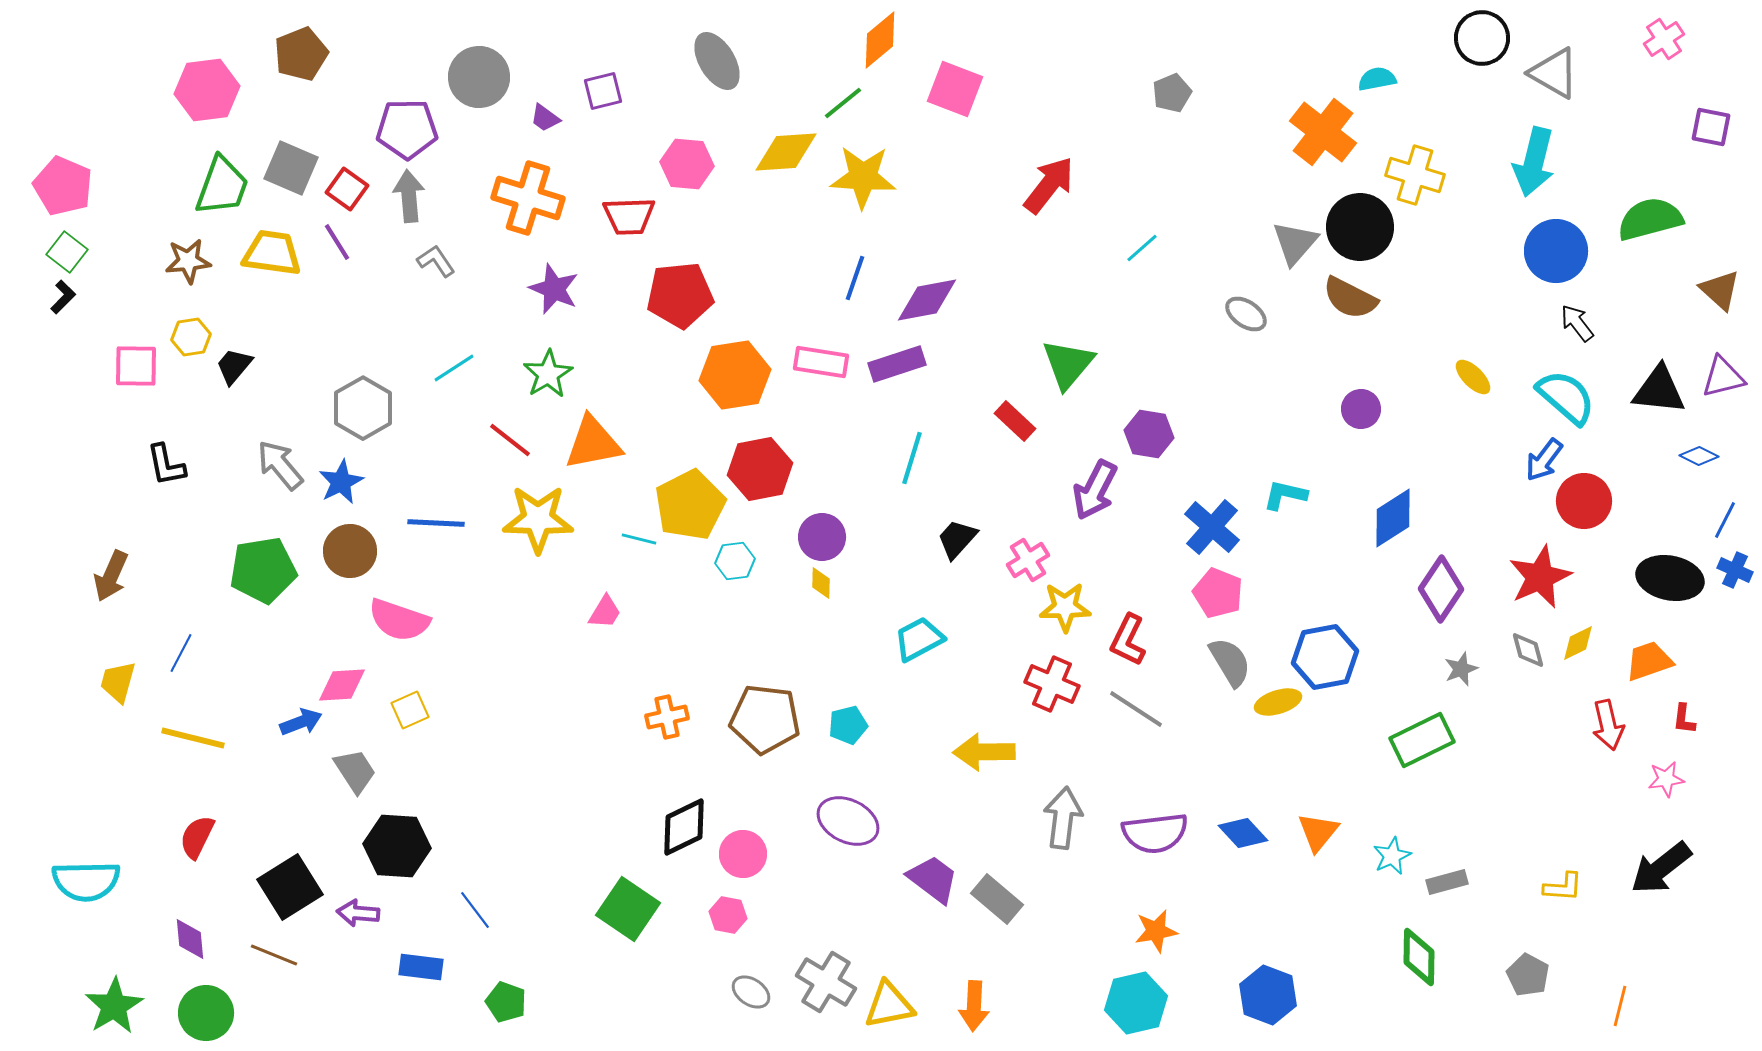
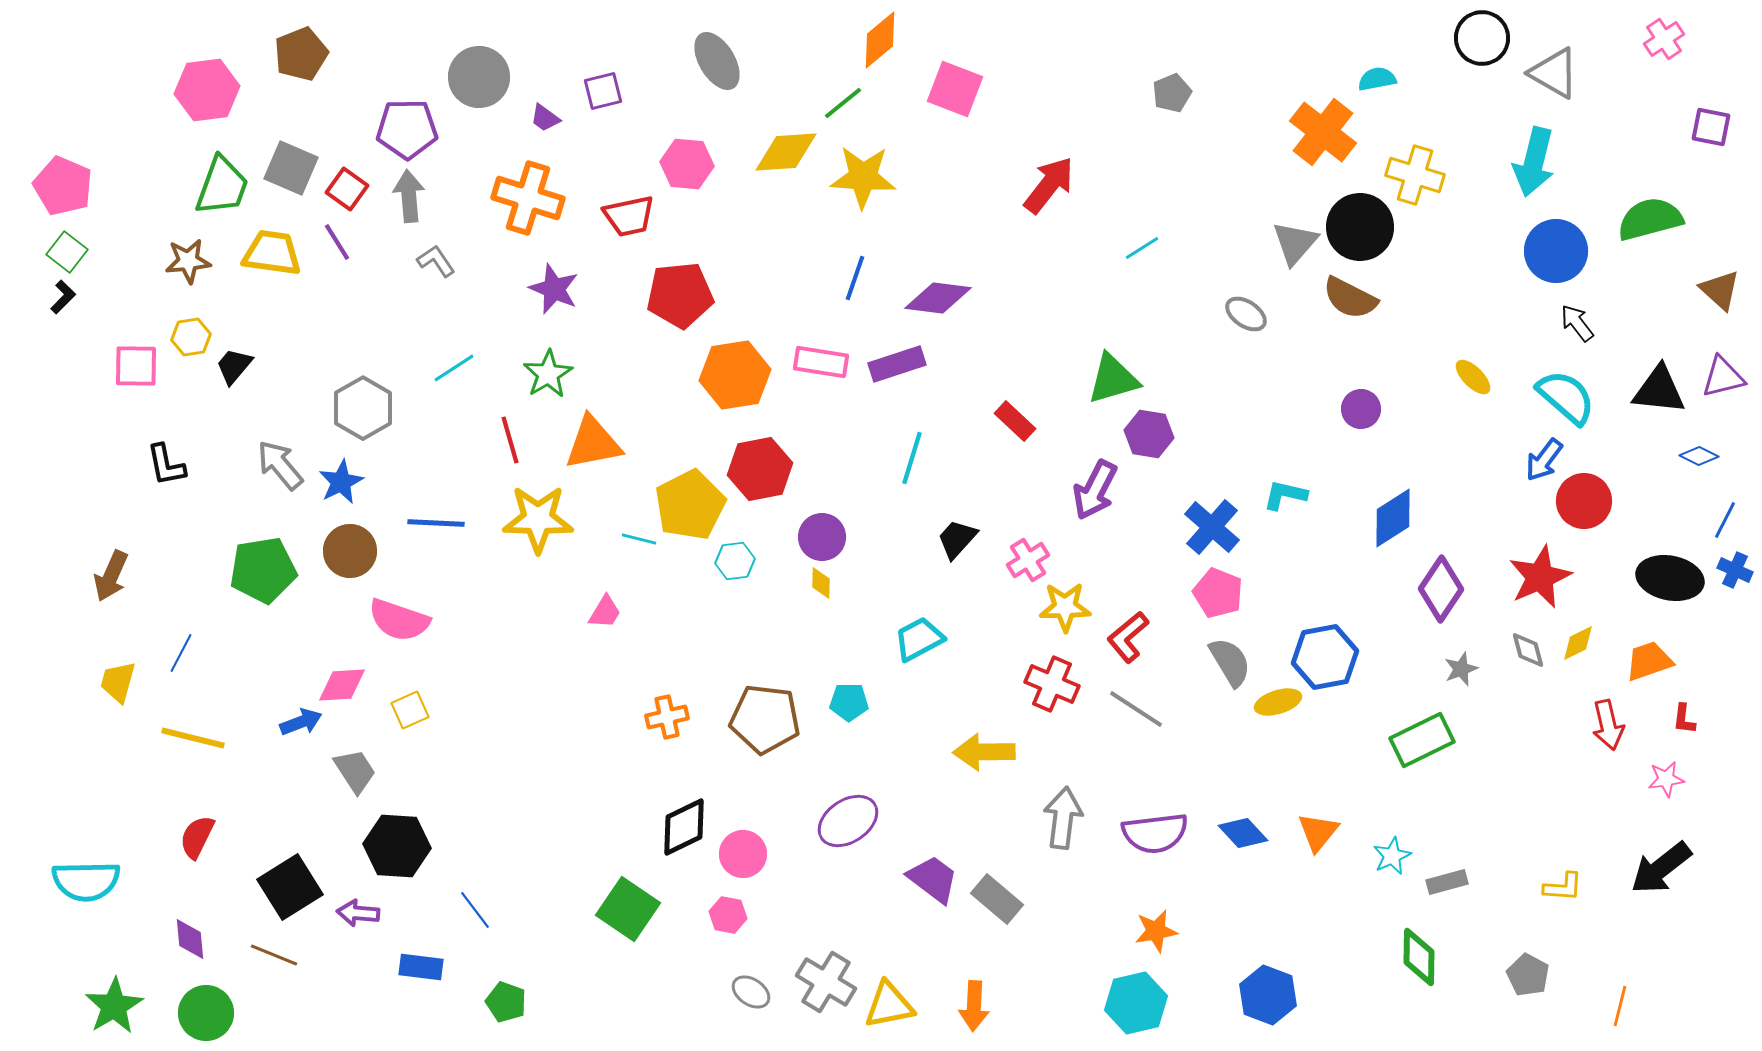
red trapezoid at (629, 216): rotated 10 degrees counterclockwise
cyan line at (1142, 248): rotated 9 degrees clockwise
purple diamond at (927, 300): moved 11 px right, 2 px up; rotated 18 degrees clockwise
green triangle at (1068, 364): moved 45 px right, 15 px down; rotated 34 degrees clockwise
red line at (510, 440): rotated 36 degrees clockwise
red L-shape at (1128, 640): moved 3 px up; rotated 24 degrees clockwise
cyan pentagon at (848, 725): moved 1 px right, 23 px up; rotated 15 degrees clockwise
purple ellipse at (848, 821): rotated 60 degrees counterclockwise
